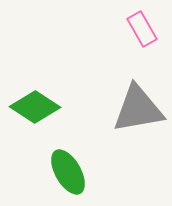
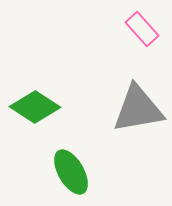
pink rectangle: rotated 12 degrees counterclockwise
green ellipse: moved 3 px right
